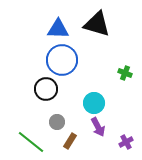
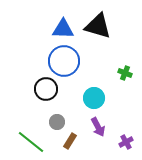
black triangle: moved 1 px right, 2 px down
blue triangle: moved 5 px right
blue circle: moved 2 px right, 1 px down
cyan circle: moved 5 px up
